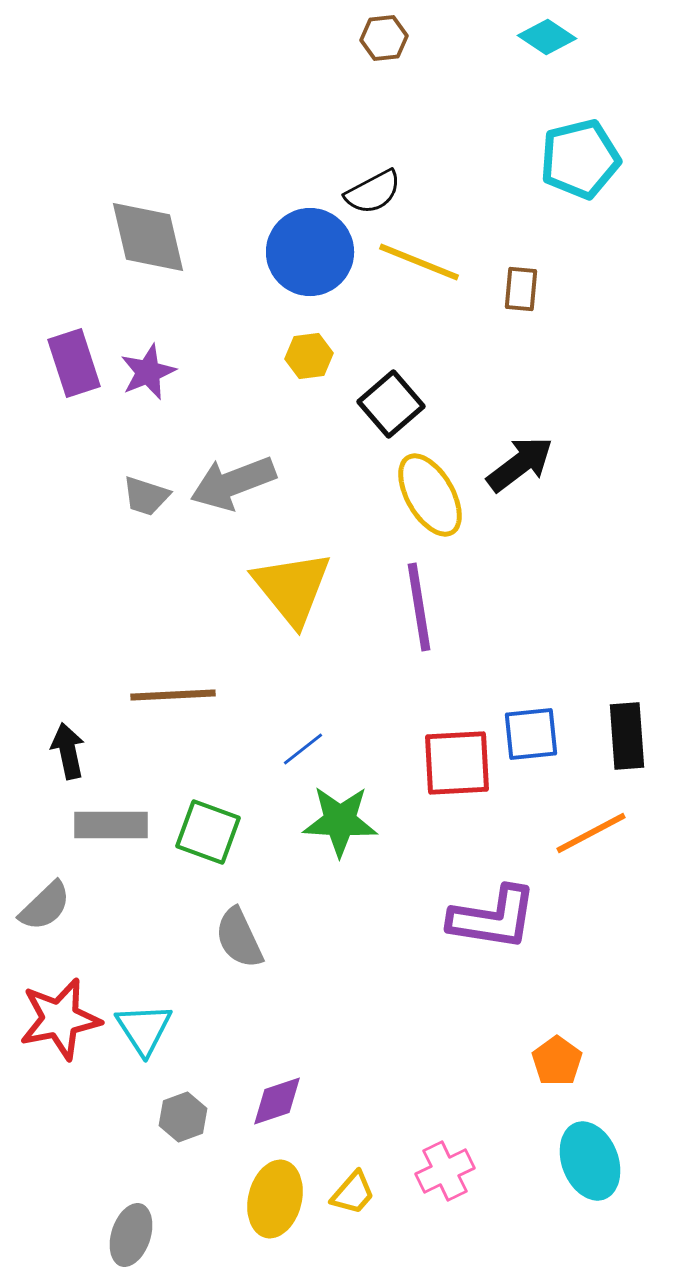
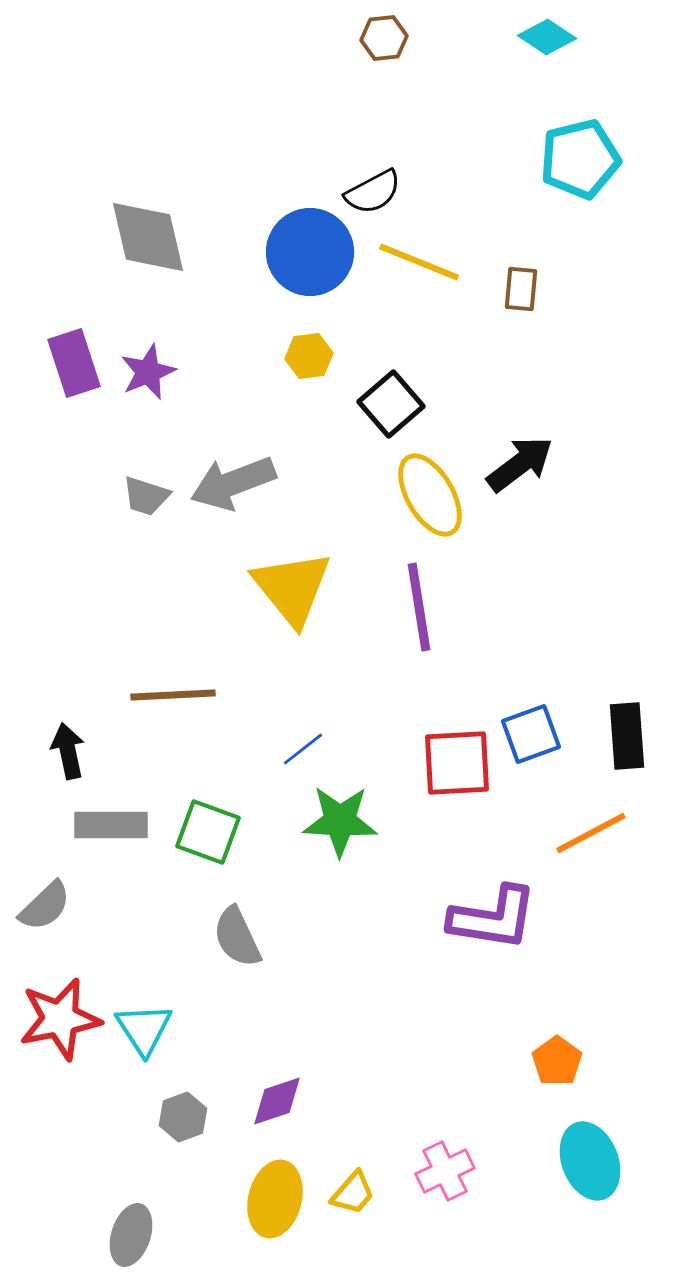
blue square at (531, 734): rotated 14 degrees counterclockwise
gray semicircle at (239, 938): moved 2 px left, 1 px up
